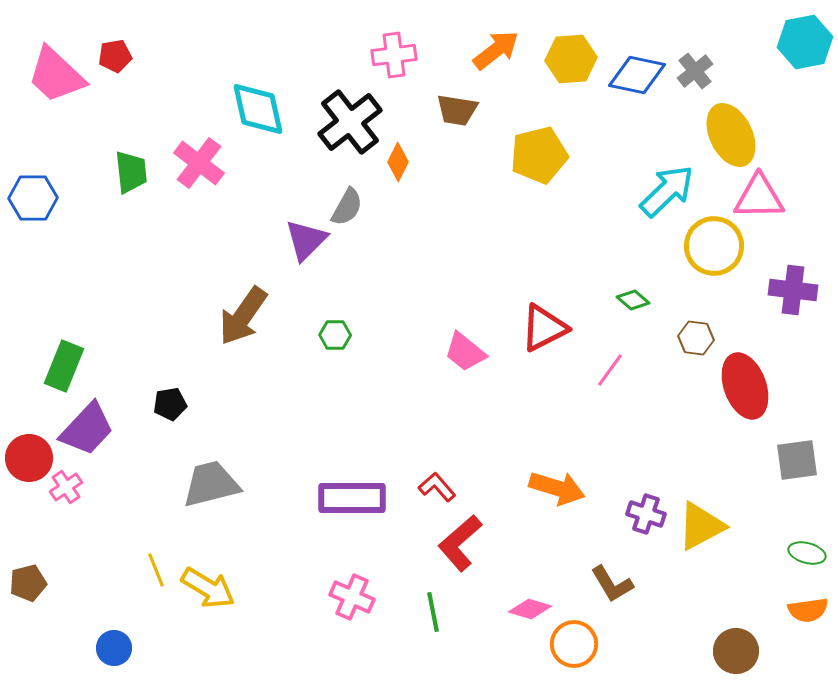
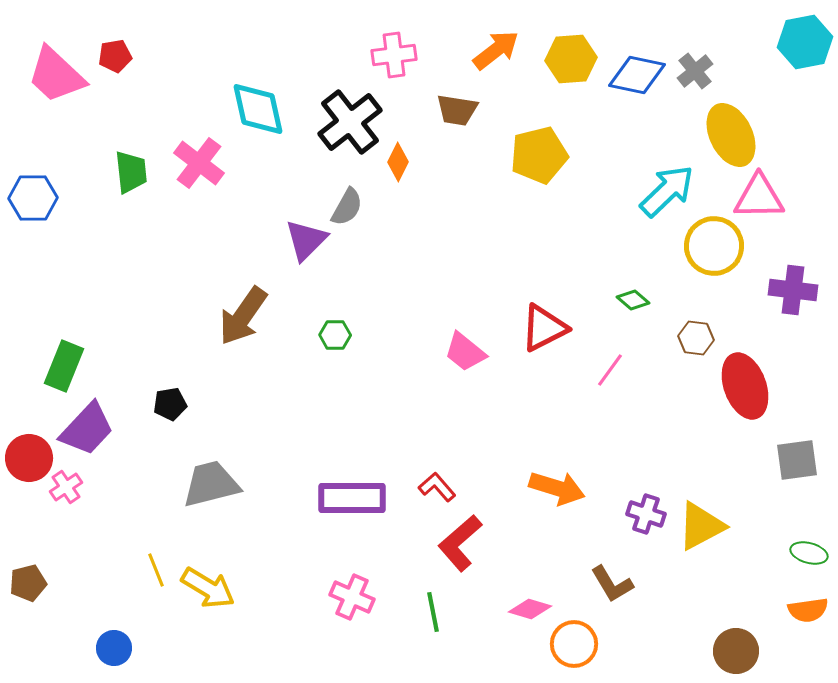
green ellipse at (807, 553): moved 2 px right
